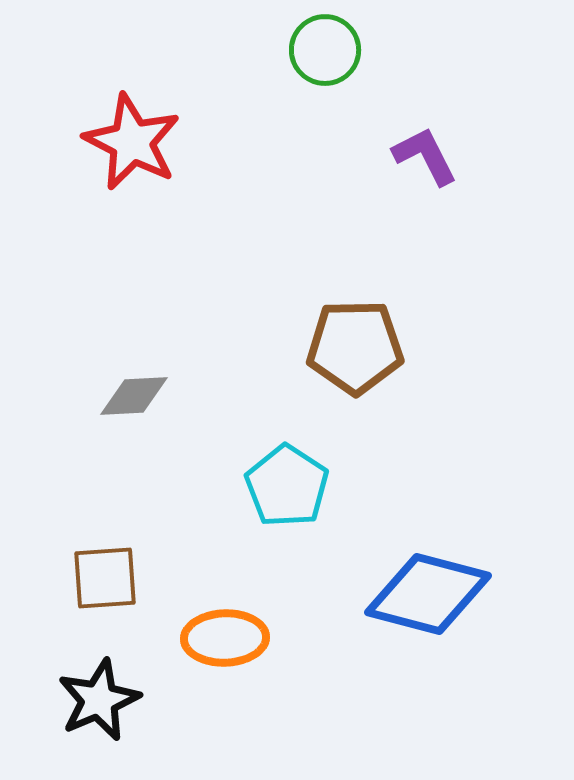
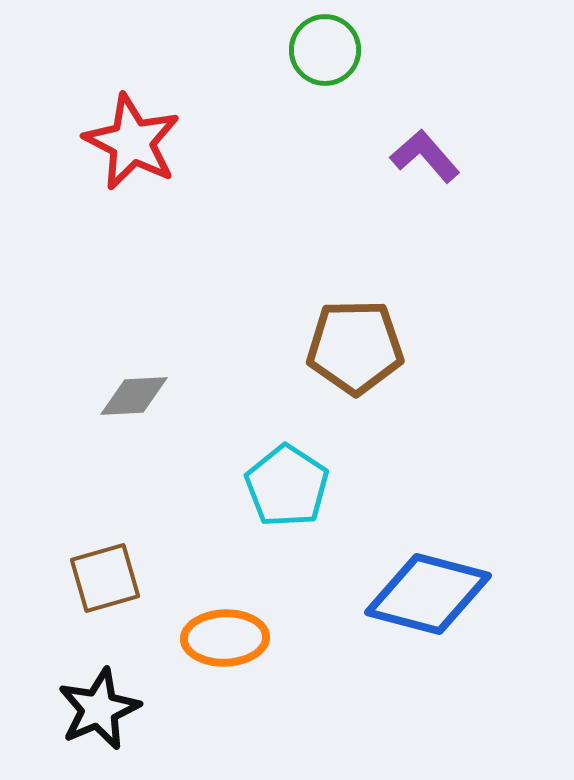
purple L-shape: rotated 14 degrees counterclockwise
brown square: rotated 12 degrees counterclockwise
black star: moved 9 px down
